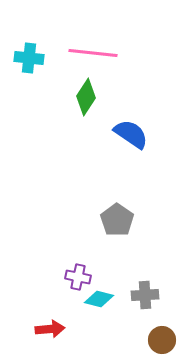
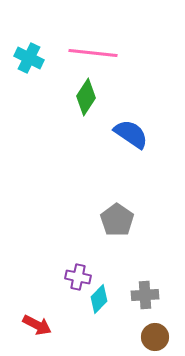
cyan cross: rotated 20 degrees clockwise
cyan diamond: rotated 60 degrees counterclockwise
red arrow: moved 13 px left, 4 px up; rotated 32 degrees clockwise
brown circle: moved 7 px left, 3 px up
